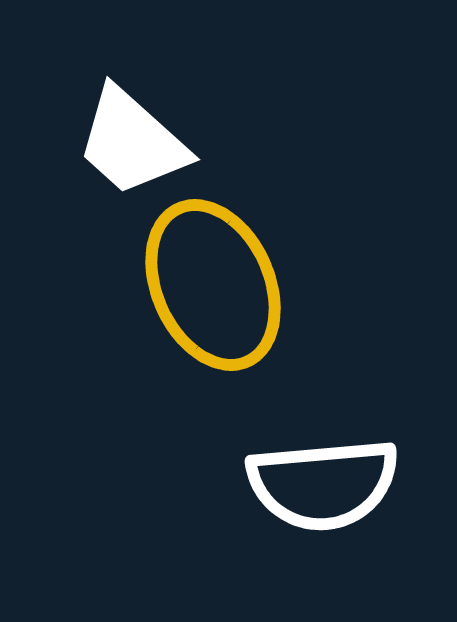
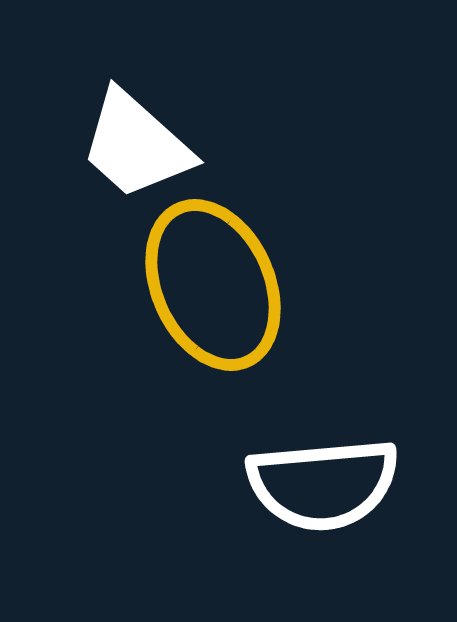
white trapezoid: moved 4 px right, 3 px down
